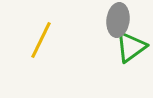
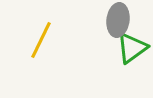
green triangle: moved 1 px right, 1 px down
